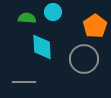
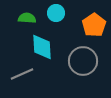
cyan circle: moved 3 px right, 1 px down
orange pentagon: moved 1 px left, 1 px up
gray circle: moved 1 px left, 2 px down
gray line: moved 2 px left, 8 px up; rotated 25 degrees counterclockwise
